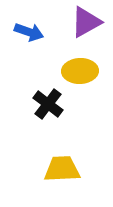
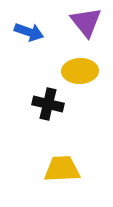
purple triangle: rotated 40 degrees counterclockwise
black cross: rotated 24 degrees counterclockwise
